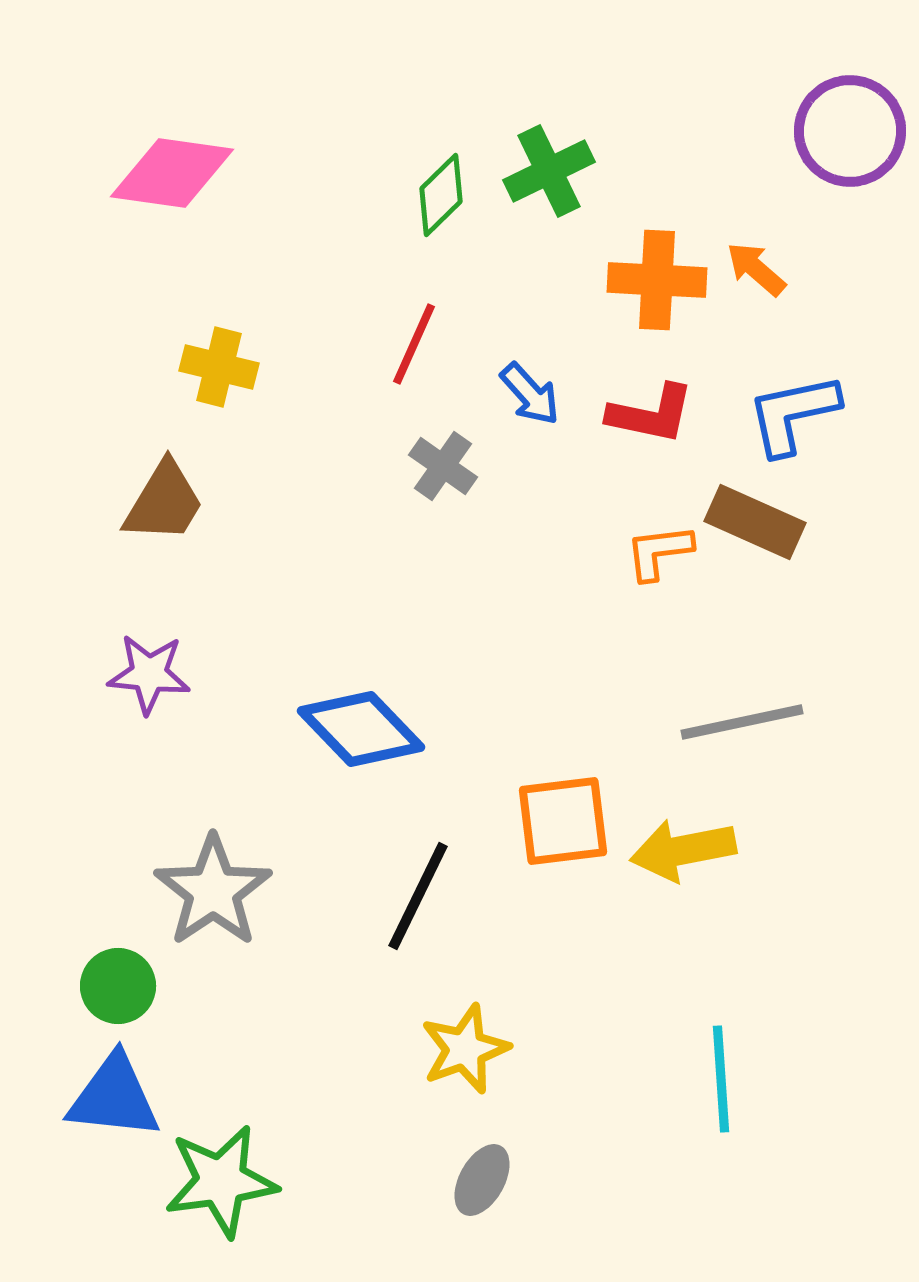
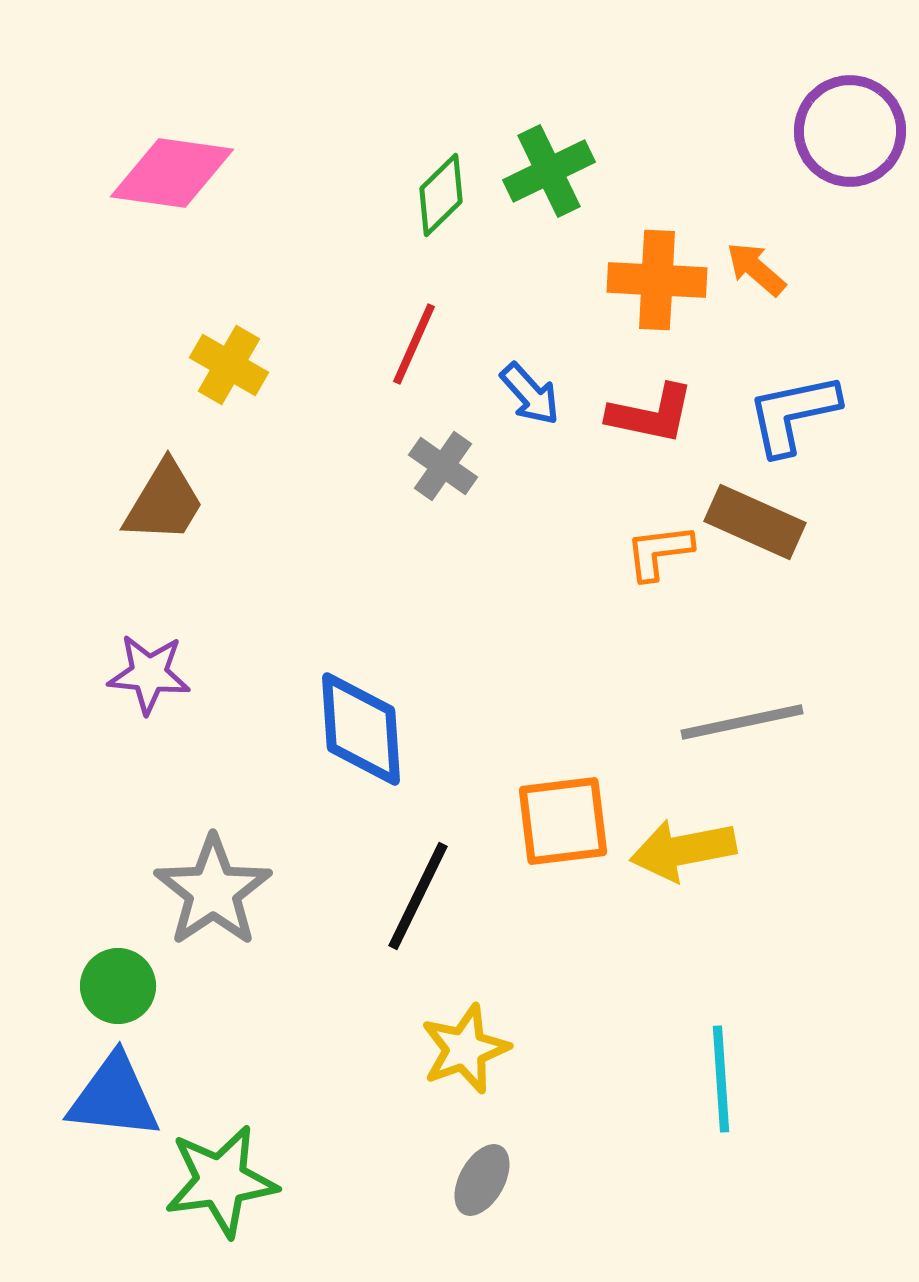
yellow cross: moved 10 px right, 2 px up; rotated 16 degrees clockwise
blue diamond: rotated 40 degrees clockwise
